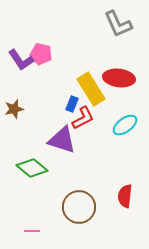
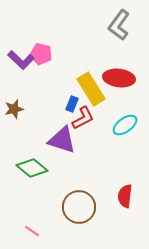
gray L-shape: moved 1 px right, 1 px down; rotated 60 degrees clockwise
purple L-shape: rotated 12 degrees counterclockwise
pink line: rotated 35 degrees clockwise
